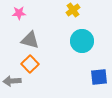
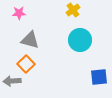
cyan circle: moved 2 px left, 1 px up
orange square: moved 4 px left
